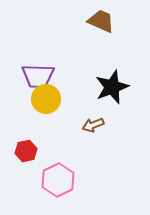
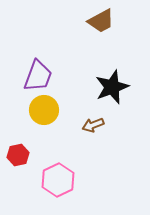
brown trapezoid: rotated 128 degrees clockwise
purple trapezoid: rotated 72 degrees counterclockwise
yellow circle: moved 2 px left, 11 px down
red hexagon: moved 8 px left, 4 px down
